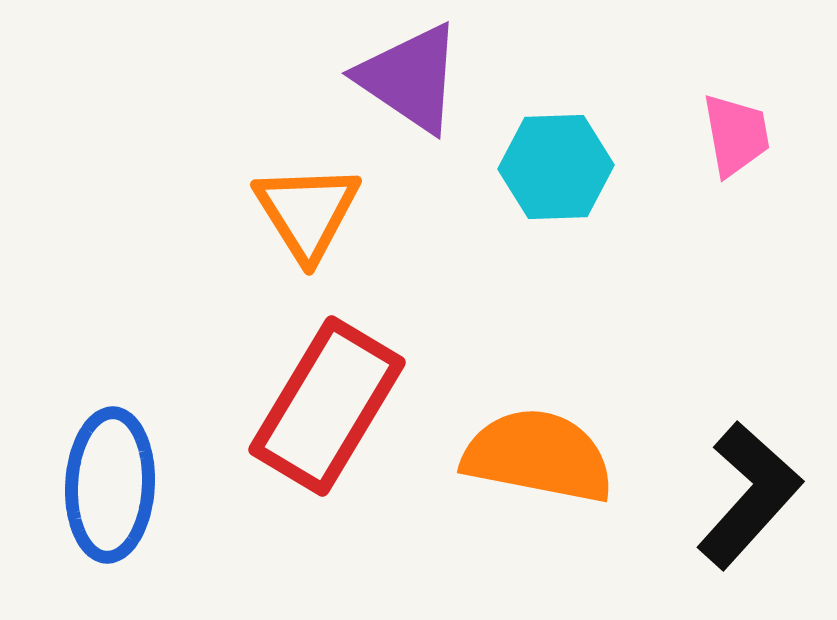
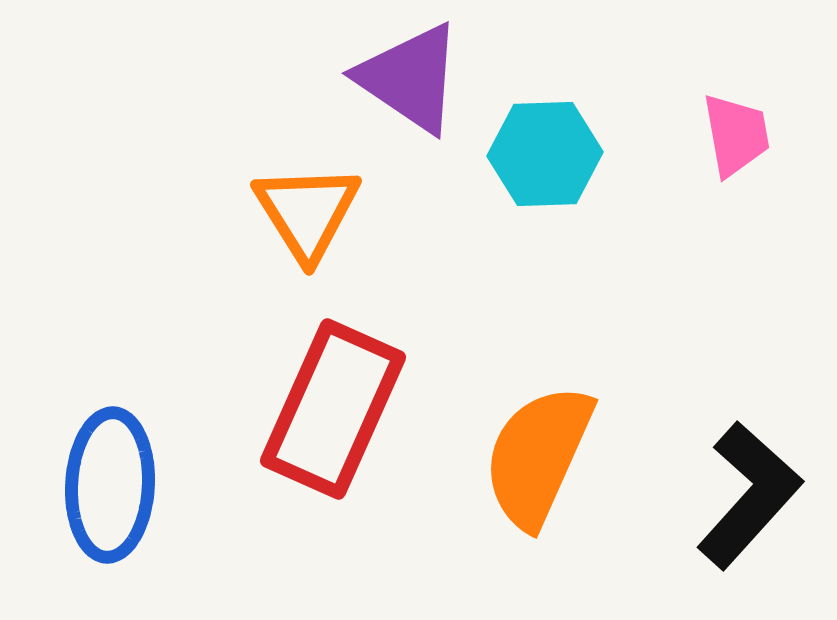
cyan hexagon: moved 11 px left, 13 px up
red rectangle: moved 6 px right, 3 px down; rotated 7 degrees counterclockwise
orange semicircle: rotated 77 degrees counterclockwise
